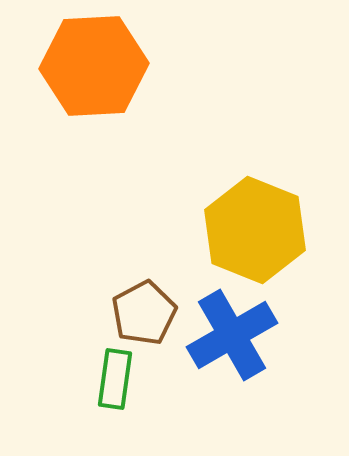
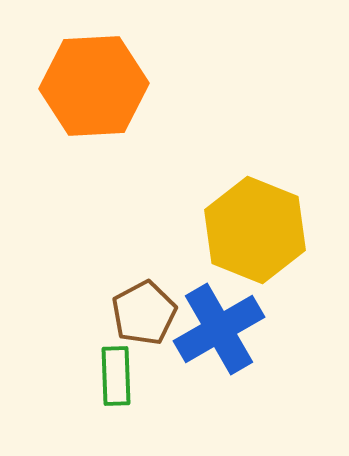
orange hexagon: moved 20 px down
blue cross: moved 13 px left, 6 px up
green rectangle: moved 1 px right, 3 px up; rotated 10 degrees counterclockwise
